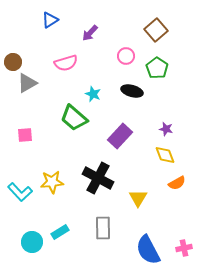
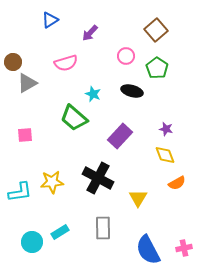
cyan L-shape: rotated 55 degrees counterclockwise
